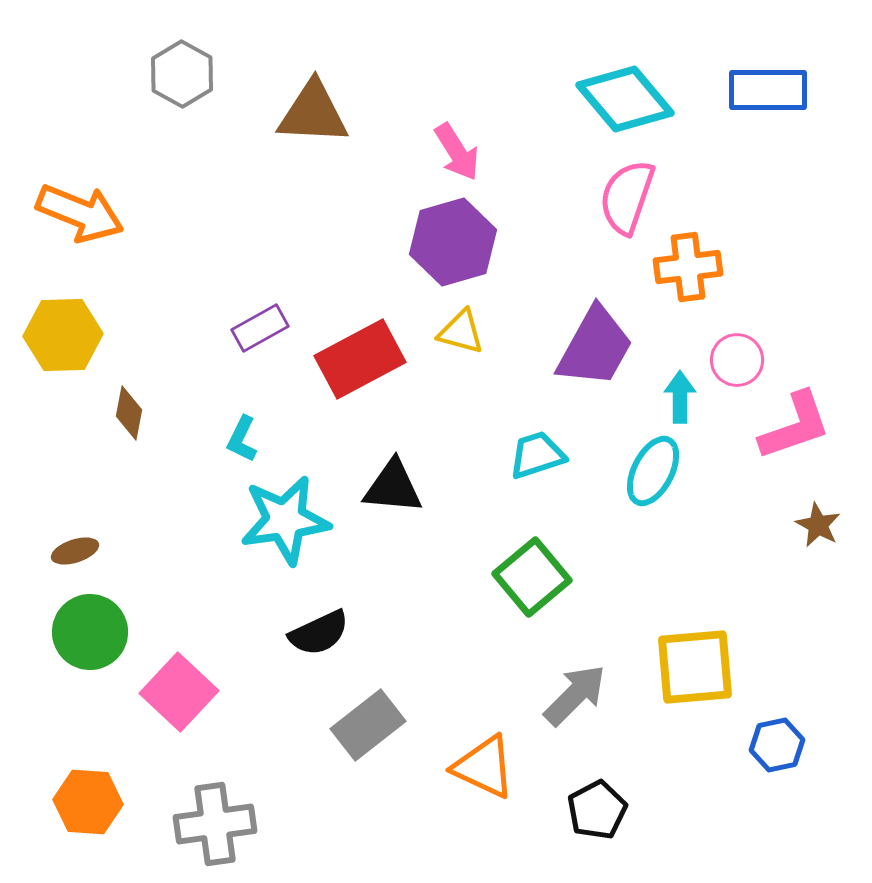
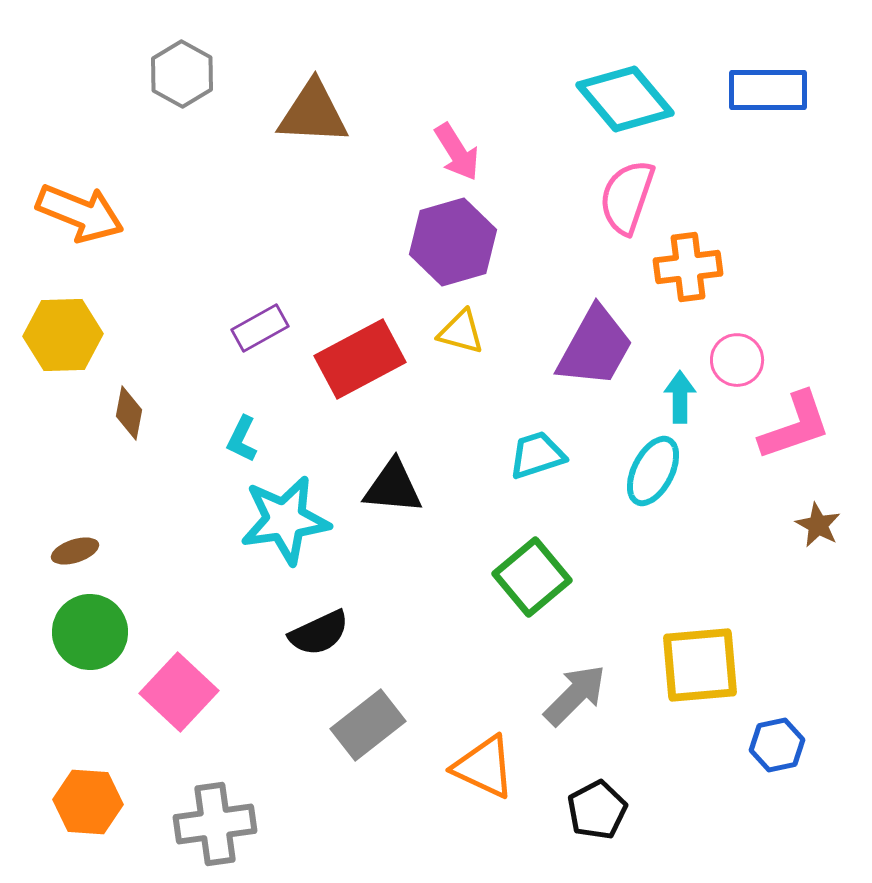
yellow square: moved 5 px right, 2 px up
